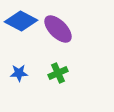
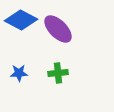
blue diamond: moved 1 px up
green cross: rotated 18 degrees clockwise
